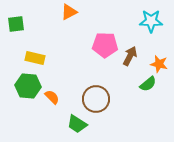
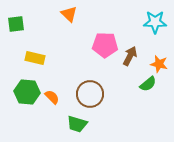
orange triangle: moved 2 px down; rotated 48 degrees counterclockwise
cyan star: moved 4 px right, 1 px down
green hexagon: moved 1 px left, 6 px down
brown circle: moved 6 px left, 5 px up
green trapezoid: rotated 15 degrees counterclockwise
